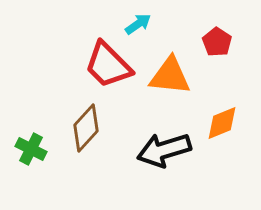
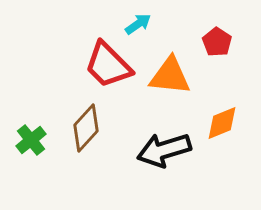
green cross: moved 9 px up; rotated 24 degrees clockwise
